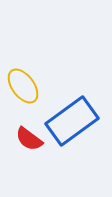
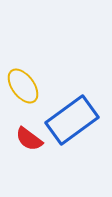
blue rectangle: moved 1 px up
